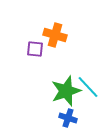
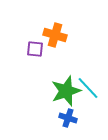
cyan line: moved 1 px down
